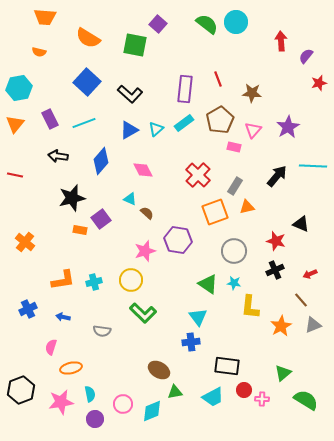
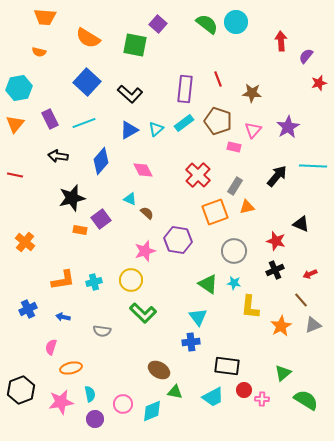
brown pentagon at (220, 120): moved 2 px left, 1 px down; rotated 24 degrees counterclockwise
green triangle at (175, 392): rotated 21 degrees clockwise
